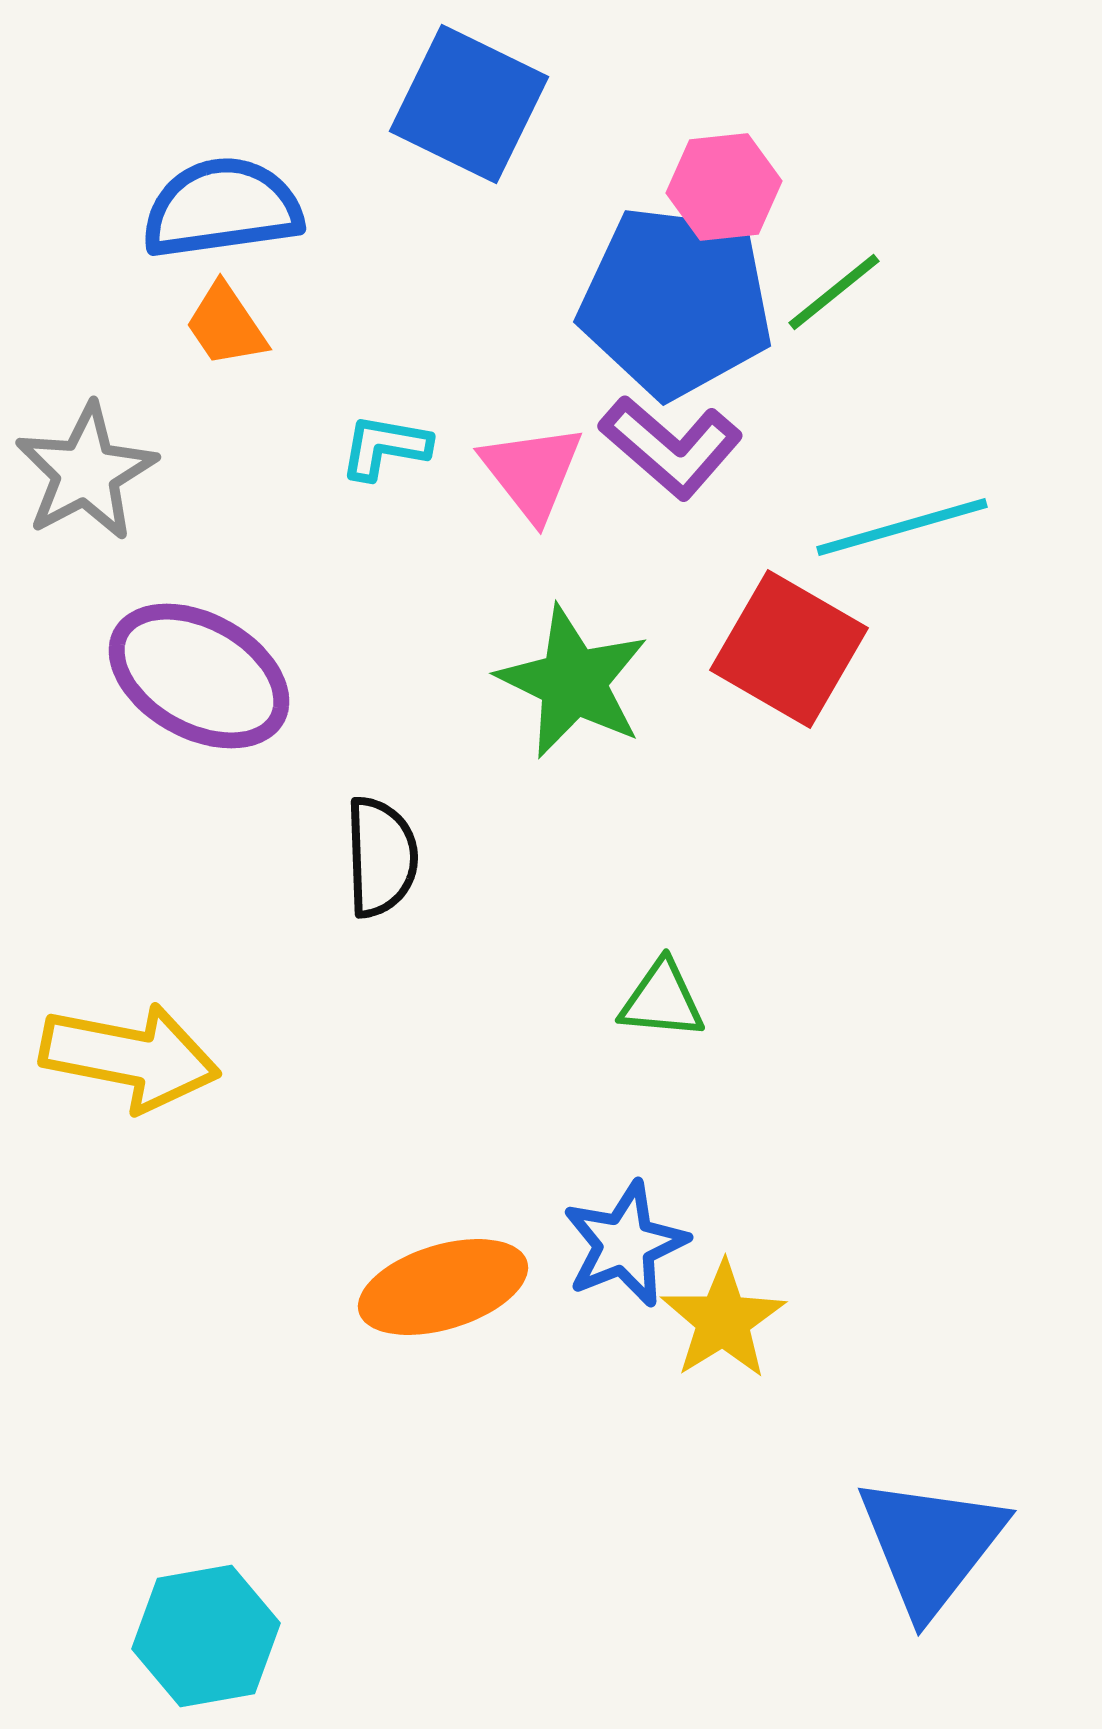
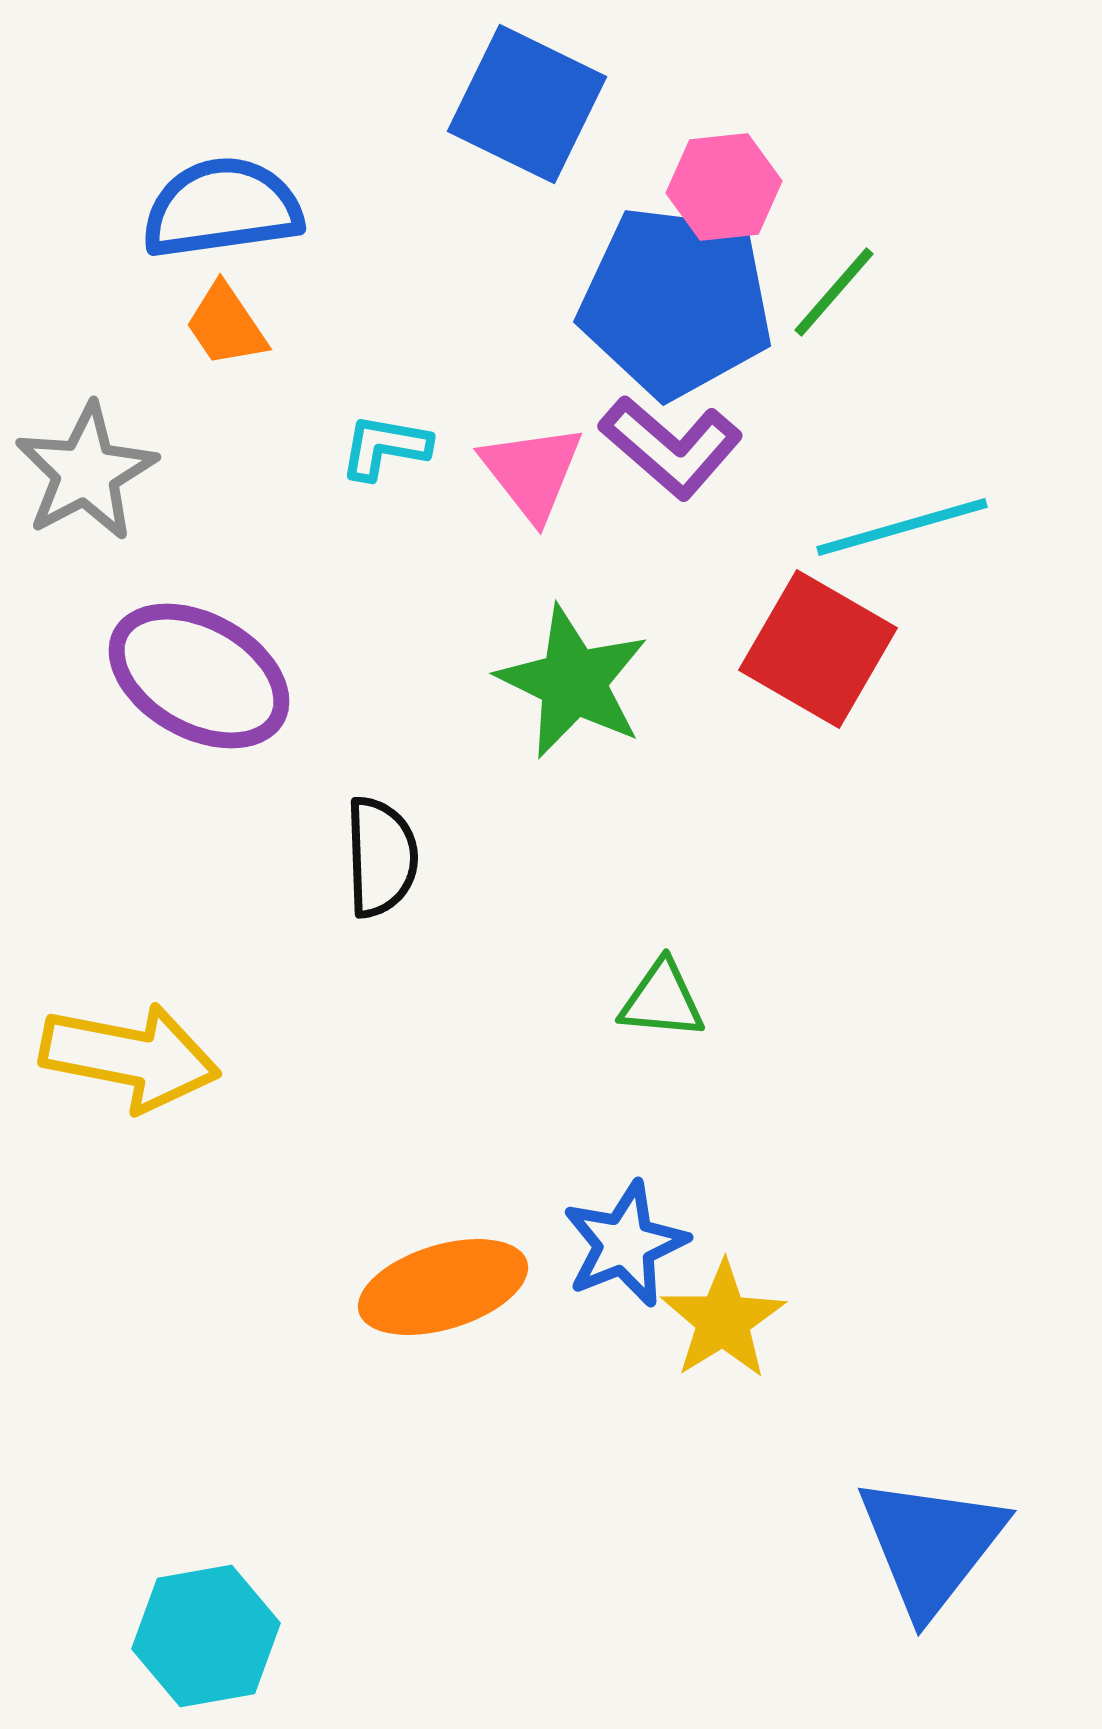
blue square: moved 58 px right
green line: rotated 10 degrees counterclockwise
red square: moved 29 px right
